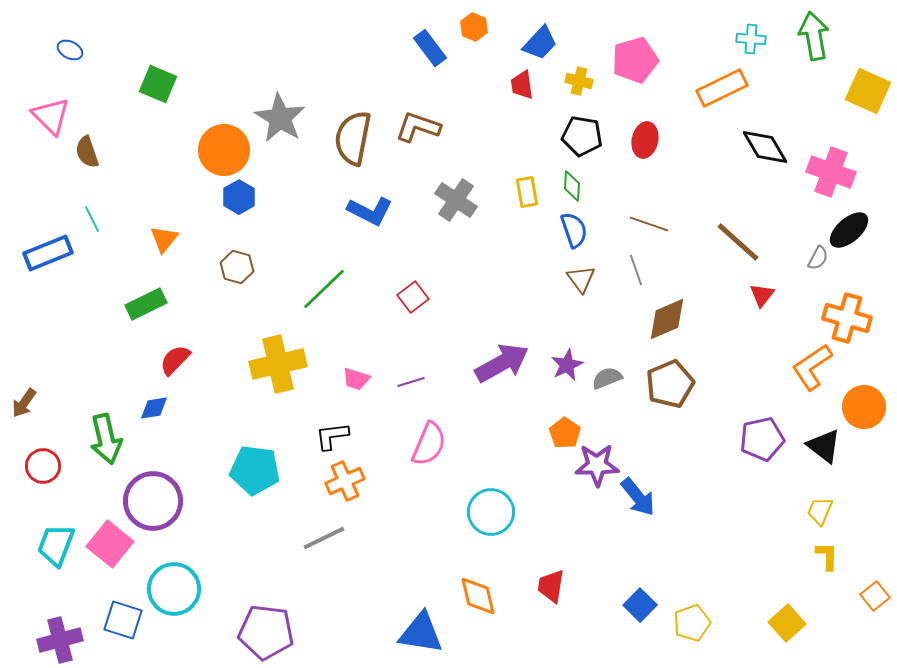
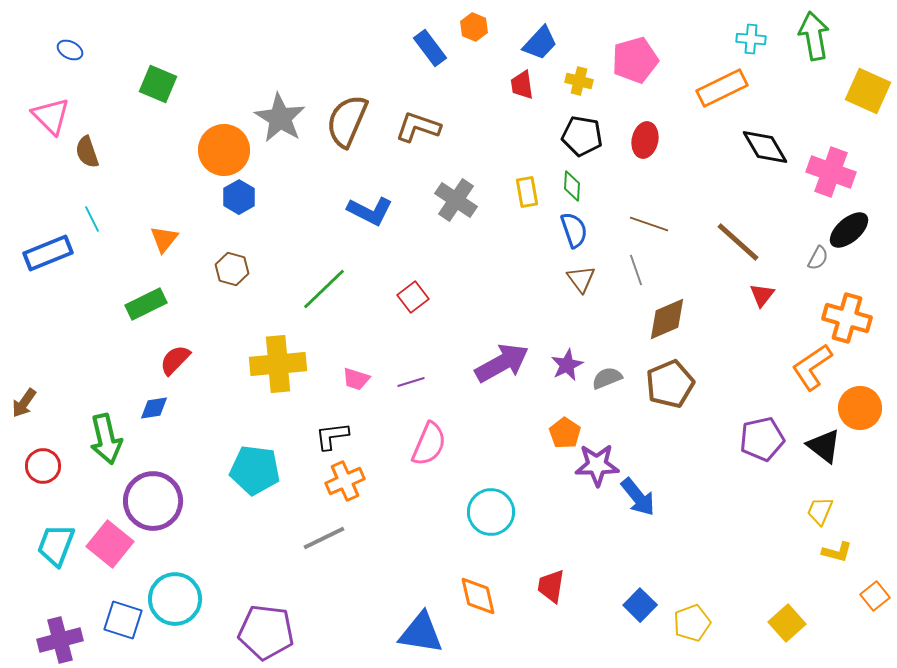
brown semicircle at (353, 138): moved 6 px left, 17 px up; rotated 12 degrees clockwise
brown hexagon at (237, 267): moved 5 px left, 2 px down
yellow cross at (278, 364): rotated 8 degrees clockwise
orange circle at (864, 407): moved 4 px left, 1 px down
yellow L-shape at (827, 556): moved 10 px right, 4 px up; rotated 104 degrees clockwise
cyan circle at (174, 589): moved 1 px right, 10 px down
